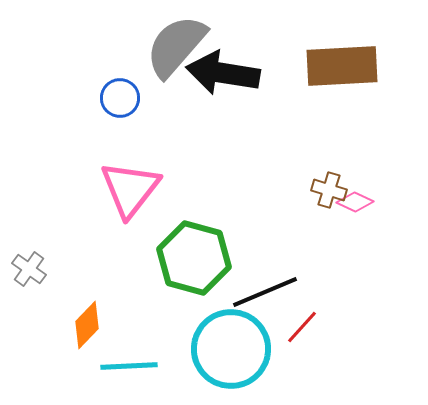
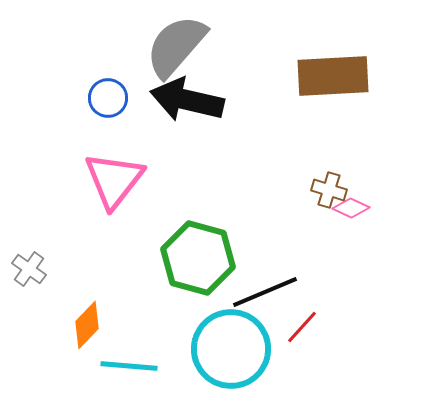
brown rectangle: moved 9 px left, 10 px down
black arrow: moved 36 px left, 27 px down; rotated 4 degrees clockwise
blue circle: moved 12 px left
pink triangle: moved 16 px left, 9 px up
pink diamond: moved 4 px left, 6 px down
green hexagon: moved 4 px right
cyan line: rotated 8 degrees clockwise
